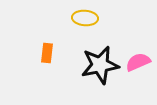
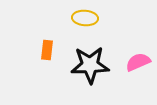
orange rectangle: moved 3 px up
black star: moved 10 px left; rotated 9 degrees clockwise
